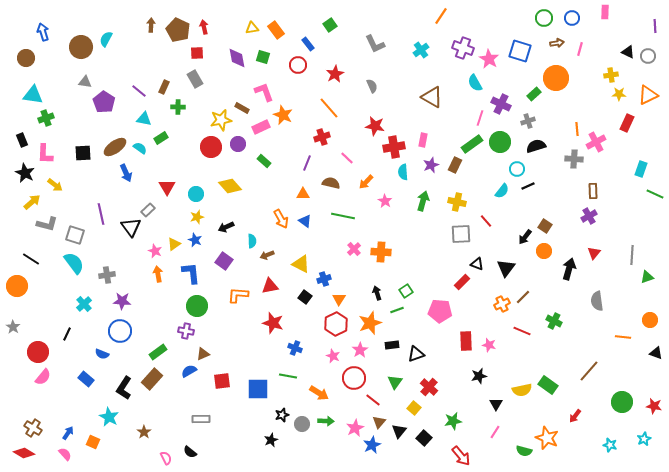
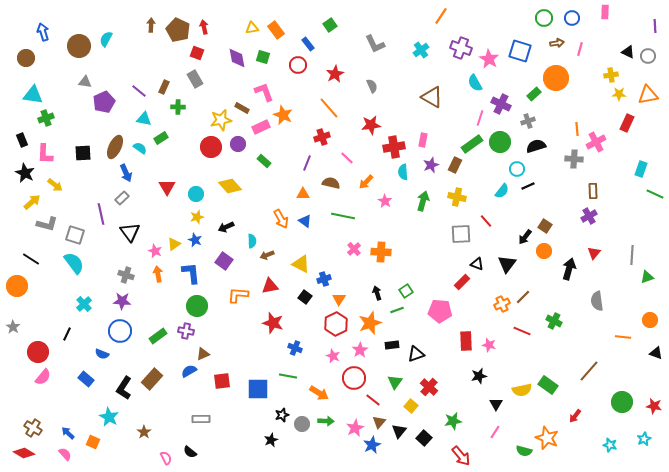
brown circle at (81, 47): moved 2 px left, 1 px up
purple cross at (463, 48): moved 2 px left
red square at (197, 53): rotated 24 degrees clockwise
orange triangle at (648, 95): rotated 15 degrees clockwise
purple pentagon at (104, 102): rotated 15 degrees clockwise
red star at (375, 126): moved 4 px left, 1 px up; rotated 18 degrees counterclockwise
brown ellipse at (115, 147): rotated 30 degrees counterclockwise
yellow cross at (457, 202): moved 5 px up
gray rectangle at (148, 210): moved 26 px left, 12 px up
black triangle at (131, 227): moved 1 px left, 5 px down
black triangle at (506, 268): moved 1 px right, 4 px up
gray cross at (107, 275): moved 19 px right; rotated 28 degrees clockwise
green rectangle at (158, 352): moved 16 px up
yellow square at (414, 408): moved 3 px left, 2 px up
blue arrow at (68, 433): rotated 80 degrees counterclockwise
